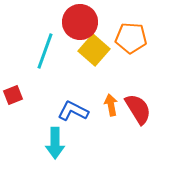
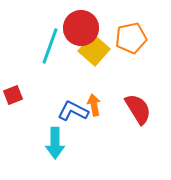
red circle: moved 1 px right, 6 px down
orange pentagon: rotated 16 degrees counterclockwise
cyan line: moved 5 px right, 5 px up
orange arrow: moved 17 px left
